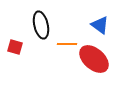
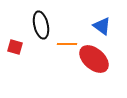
blue triangle: moved 2 px right, 1 px down
